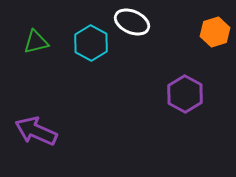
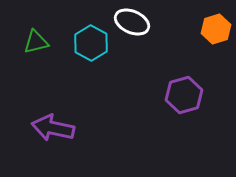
orange hexagon: moved 1 px right, 3 px up
purple hexagon: moved 1 px left, 1 px down; rotated 15 degrees clockwise
purple arrow: moved 17 px right, 3 px up; rotated 12 degrees counterclockwise
